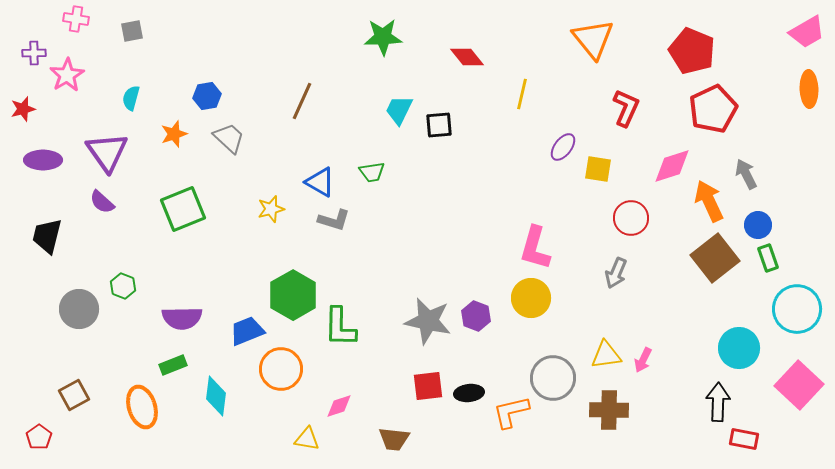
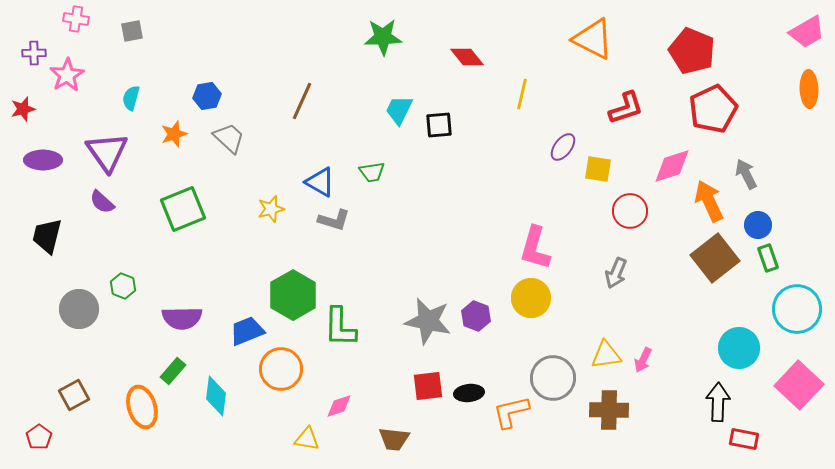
orange triangle at (593, 39): rotated 24 degrees counterclockwise
red L-shape at (626, 108): rotated 48 degrees clockwise
red circle at (631, 218): moved 1 px left, 7 px up
green rectangle at (173, 365): moved 6 px down; rotated 28 degrees counterclockwise
